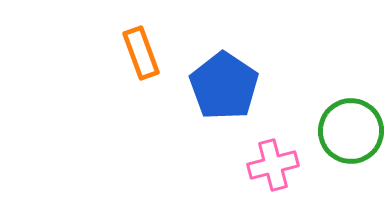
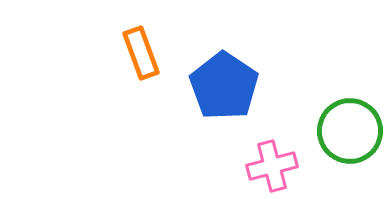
green circle: moved 1 px left
pink cross: moved 1 px left, 1 px down
